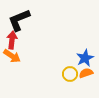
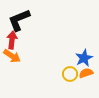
blue star: moved 1 px left
